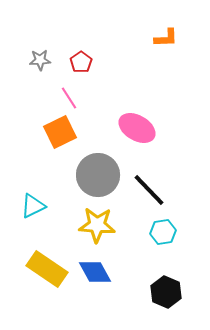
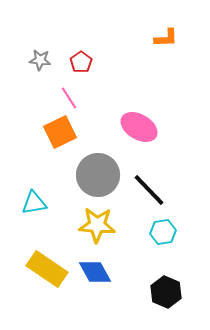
gray star: rotated 10 degrees clockwise
pink ellipse: moved 2 px right, 1 px up
cyan triangle: moved 1 px right, 3 px up; rotated 16 degrees clockwise
